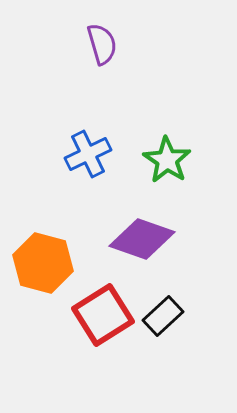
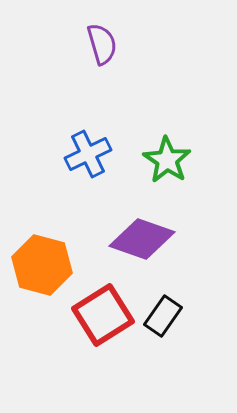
orange hexagon: moved 1 px left, 2 px down
black rectangle: rotated 12 degrees counterclockwise
